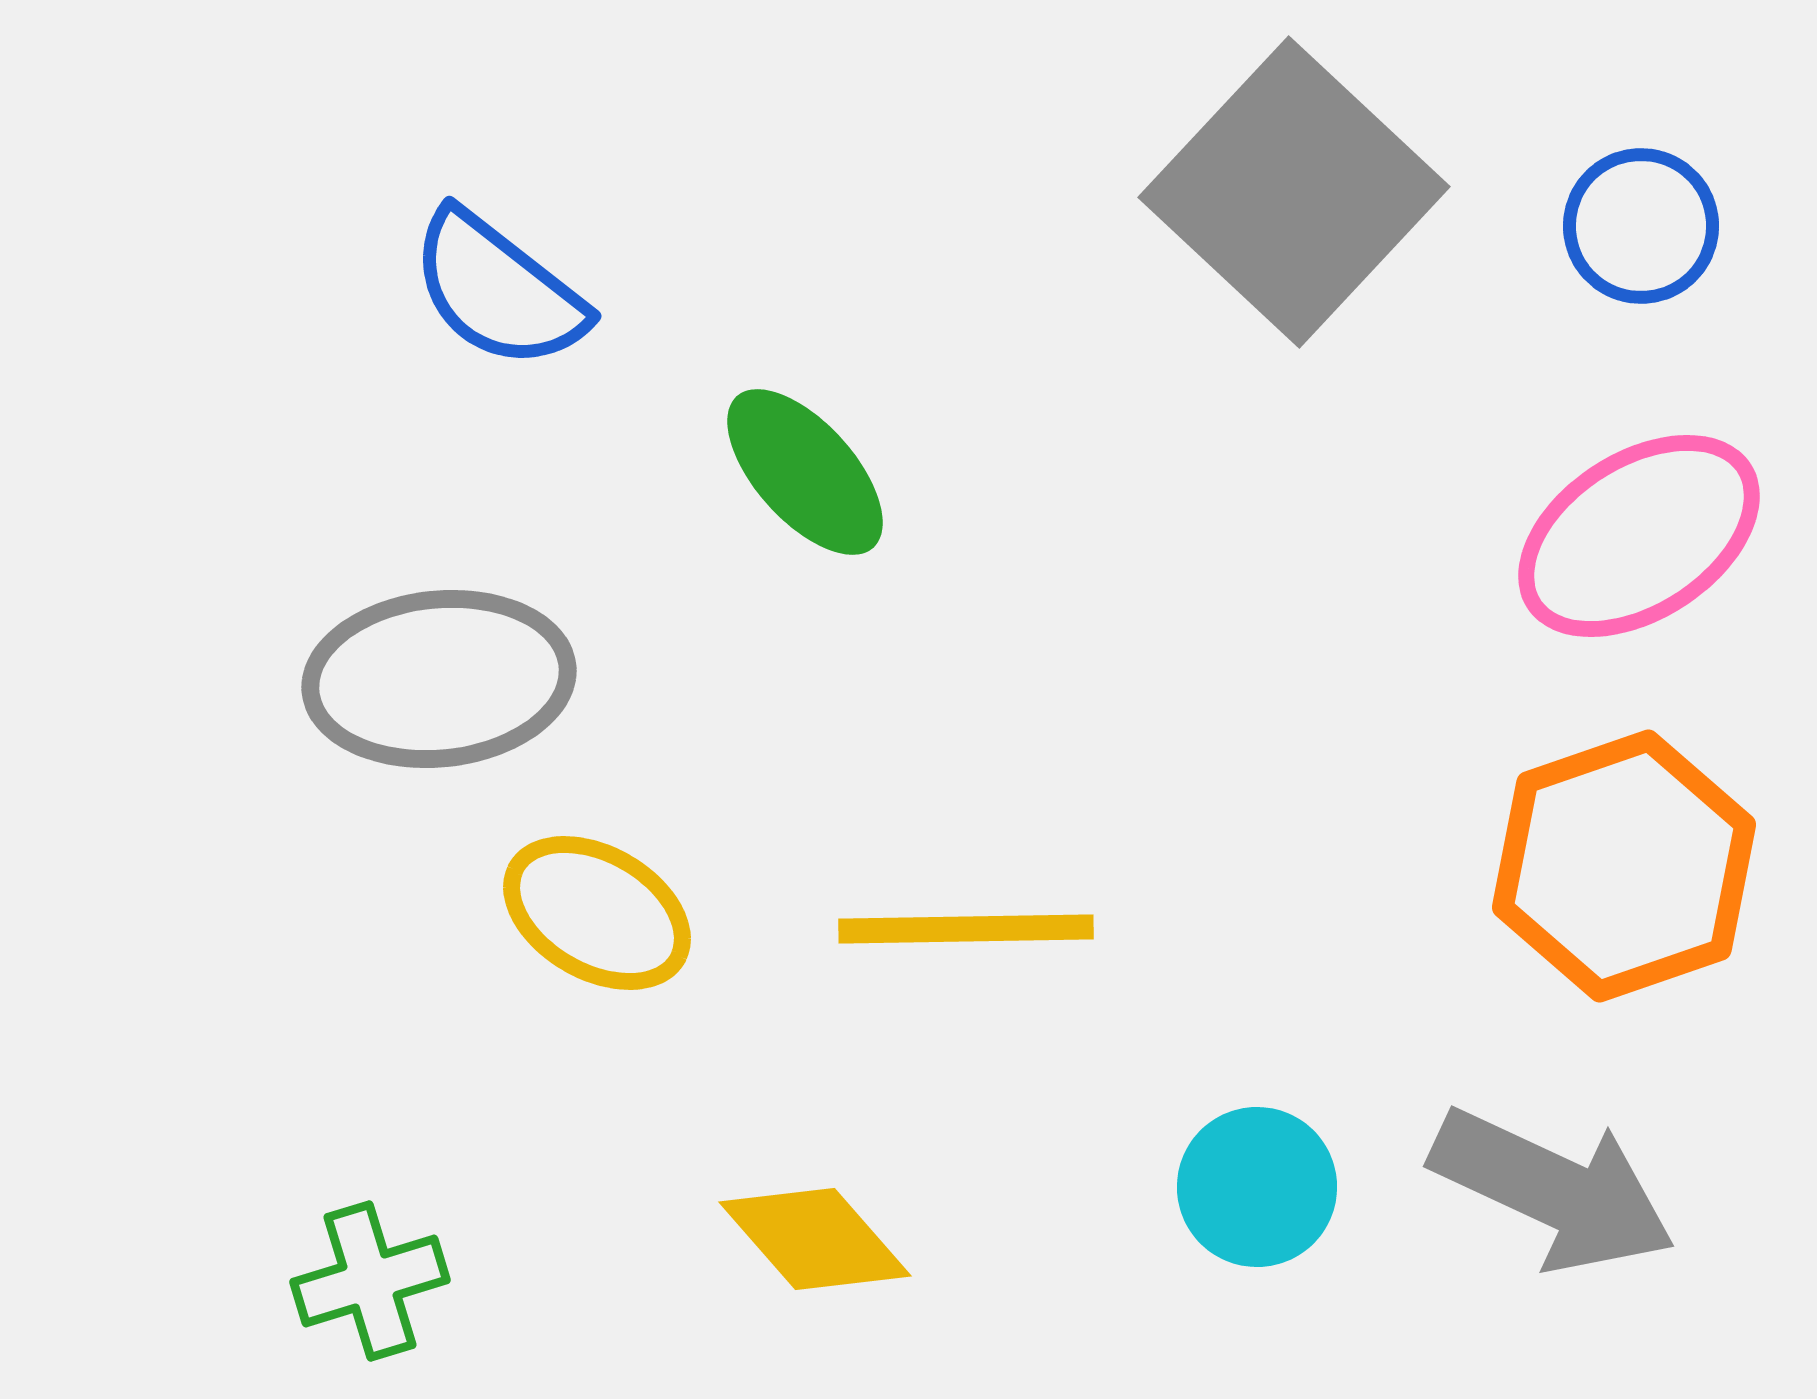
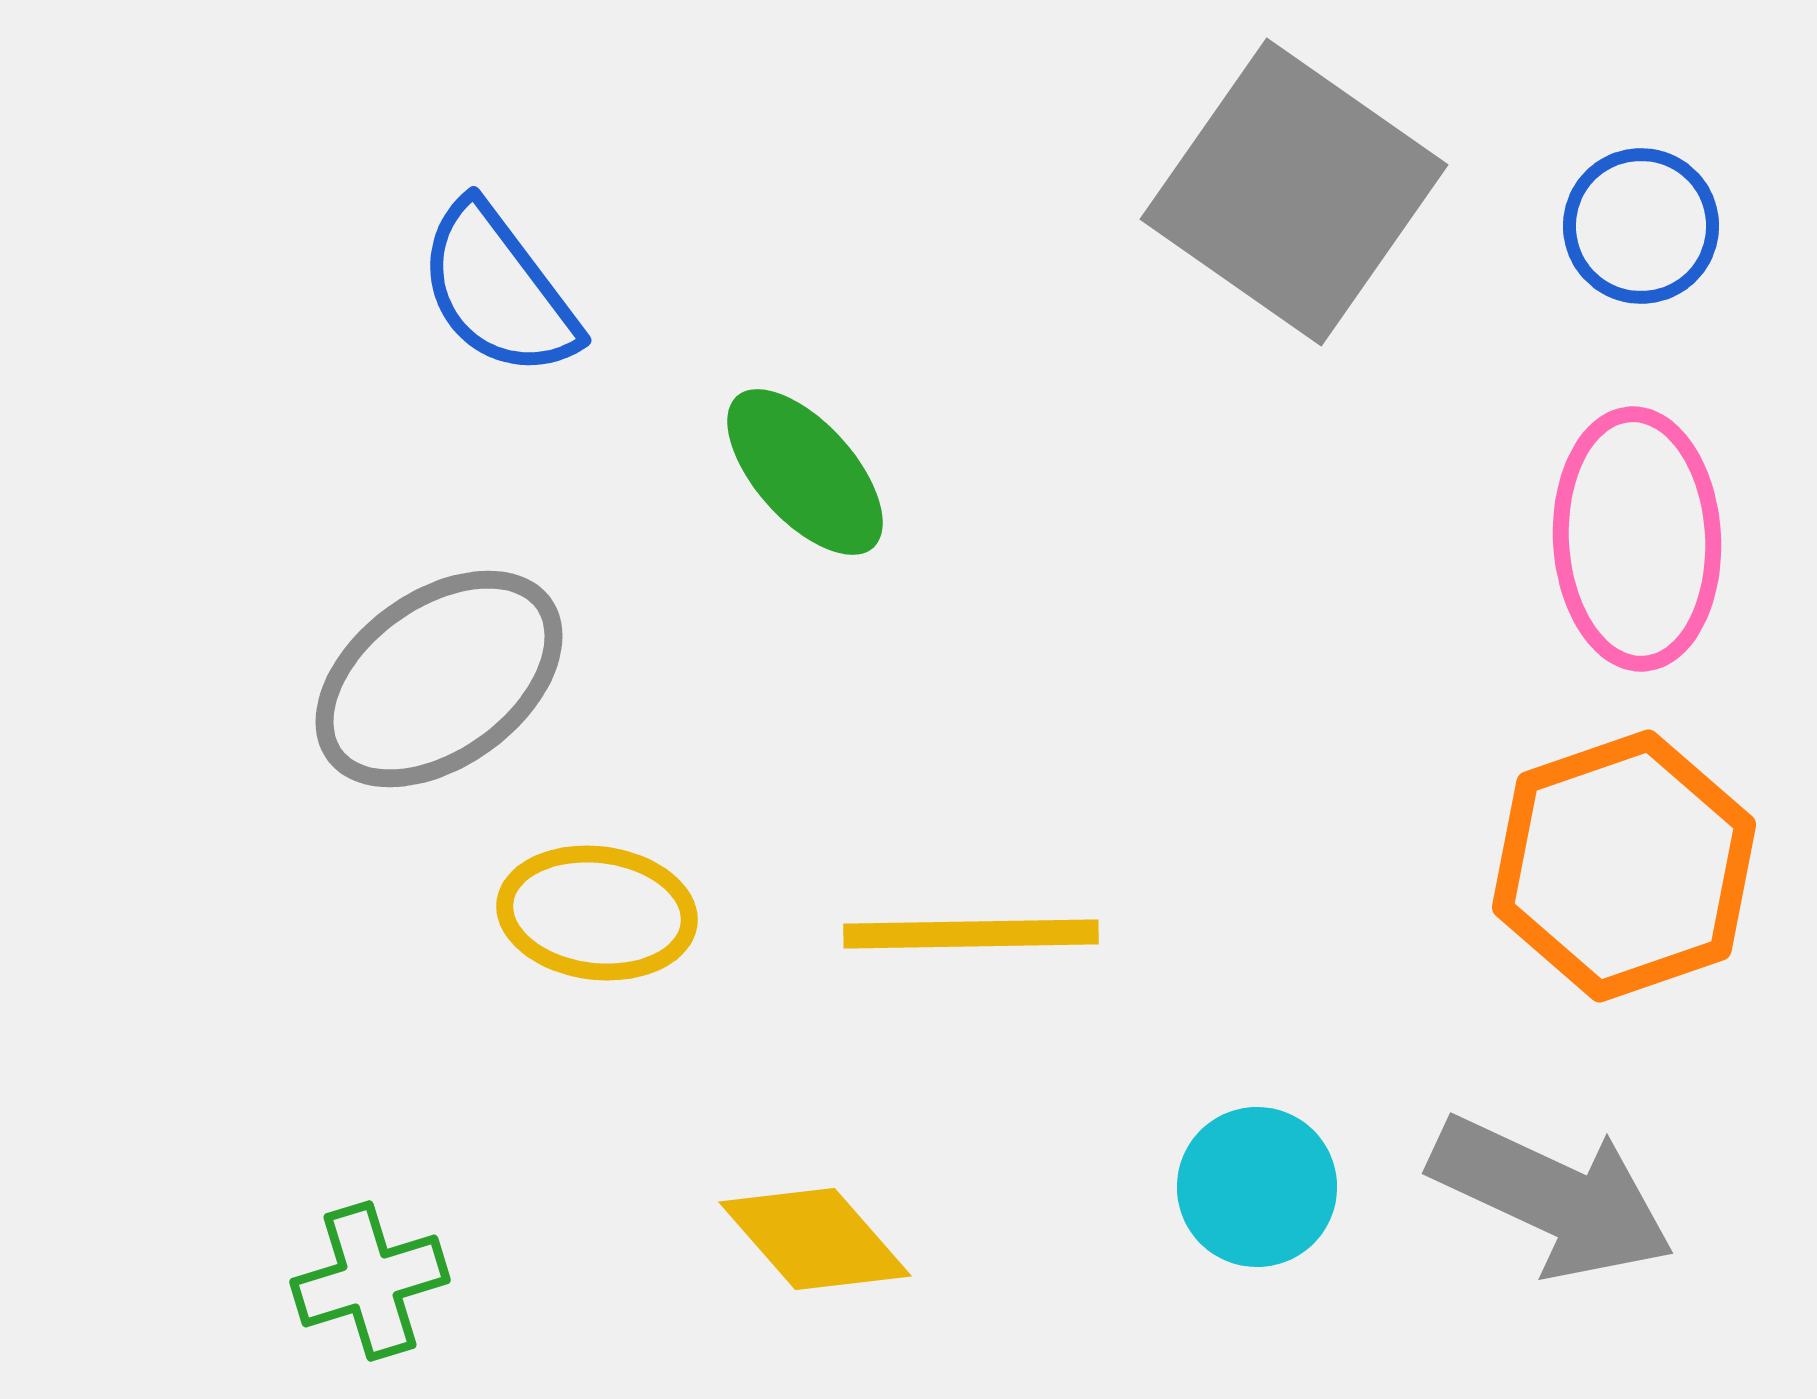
gray square: rotated 8 degrees counterclockwise
blue semicircle: rotated 15 degrees clockwise
pink ellipse: moved 2 px left, 3 px down; rotated 60 degrees counterclockwise
gray ellipse: rotated 30 degrees counterclockwise
yellow ellipse: rotated 23 degrees counterclockwise
yellow line: moved 5 px right, 5 px down
gray arrow: moved 1 px left, 7 px down
